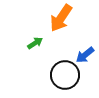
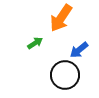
blue arrow: moved 6 px left, 5 px up
